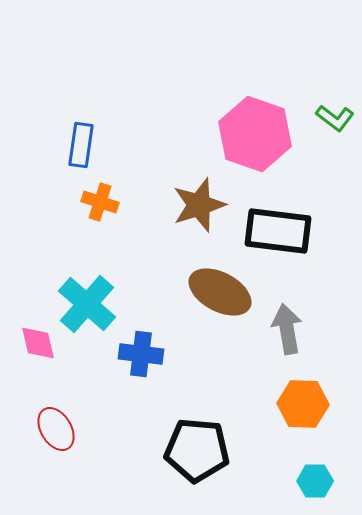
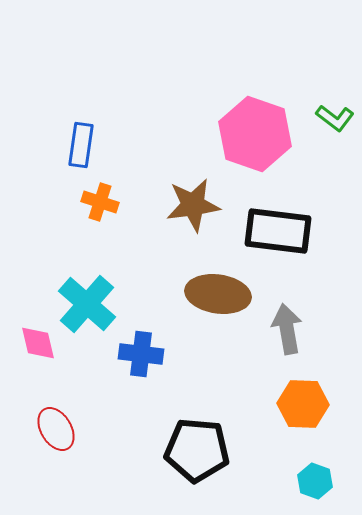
brown star: moved 6 px left; rotated 10 degrees clockwise
brown ellipse: moved 2 px left, 2 px down; rotated 20 degrees counterclockwise
cyan hexagon: rotated 20 degrees clockwise
